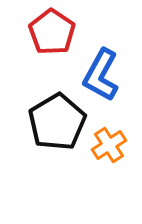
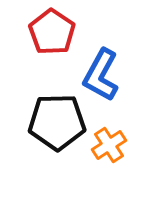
black pentagon: rotated 30 degrees clockwise
